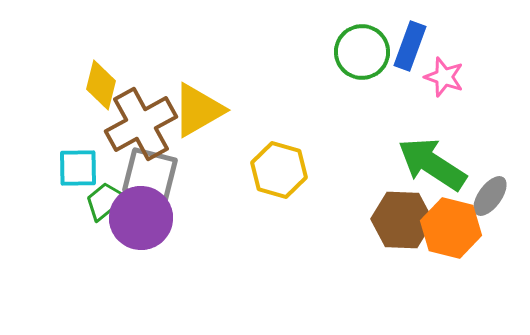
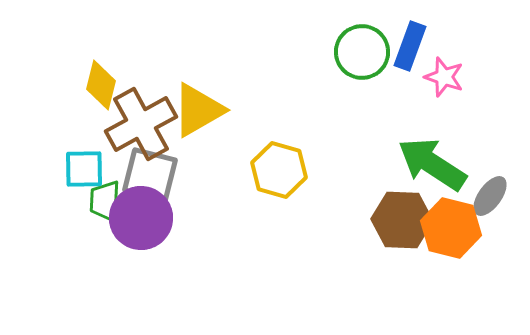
cyan square: moved 6 px right, 1 px down
green trapezoid: rotated 48 degrees counterclockwise
